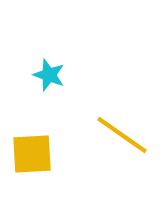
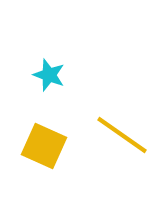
yellow square: moved 12 px right, 8 px up; rotated 27 degrees clockwise
